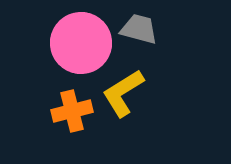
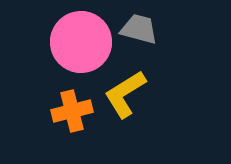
pink circle: moved 1 px up
yellow L-shape: moved 2 px right, 1 px down
